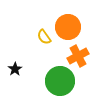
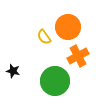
black star: moved 2 px left, 2 px down; rotated 24 degrees counterclockwise
green circle: moved 5 px left
